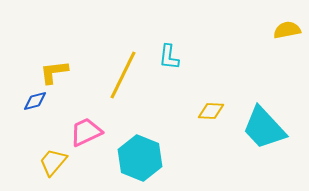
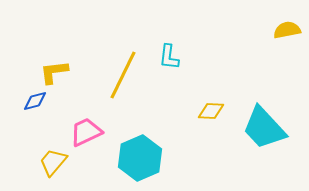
cyan hexagon: rotated 15 degrees clockwise
